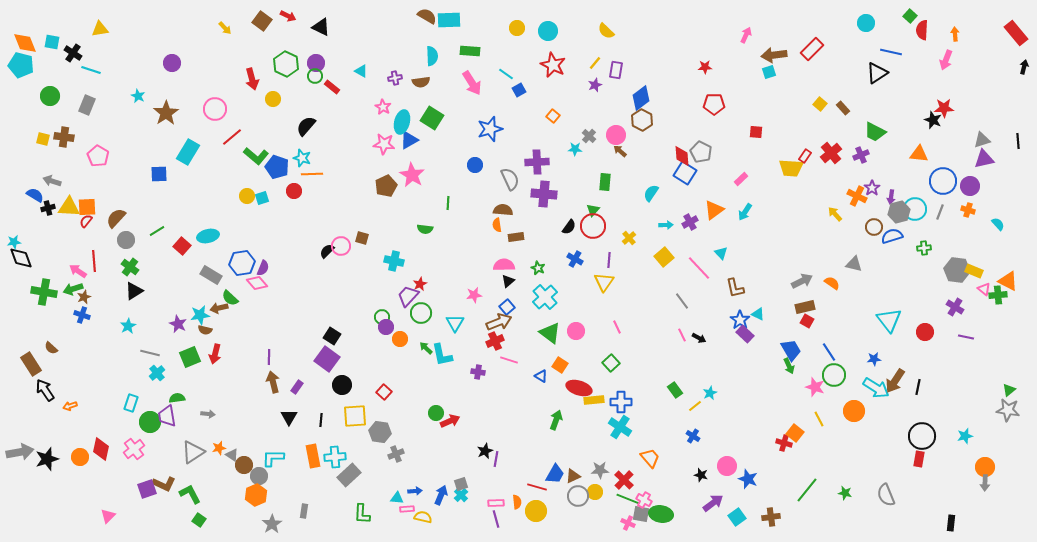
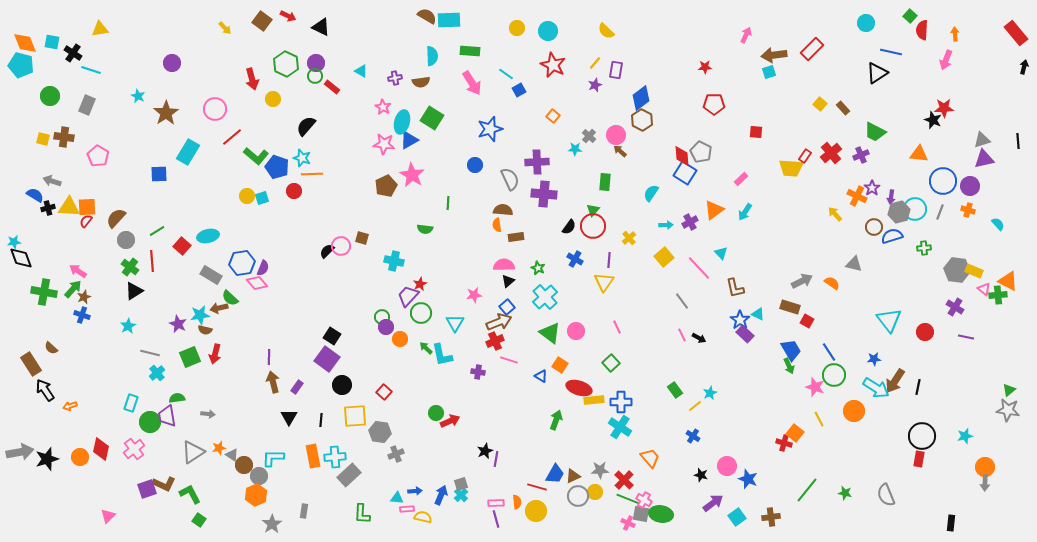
red line at (94, 261): moved 58 px right
green arrow at (73, 289): rotated 150 degrees clockwise
brown rectangle at (805, 307): moved 15 px left; rotated 30 degrees clockwise
